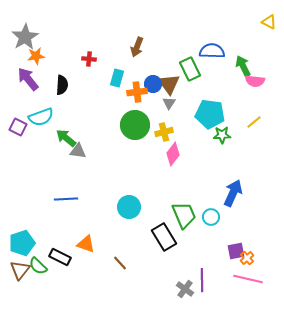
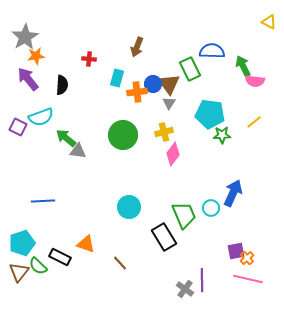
green circle at (135, 125): moved 12 px left, 10 px down
blue line at (66, 199): moved 23 px left, 2 px down
cyan circle at (211, 217): moved 9 px up
brown triangle at (20, 270): moved 1 px left, 2 px down
